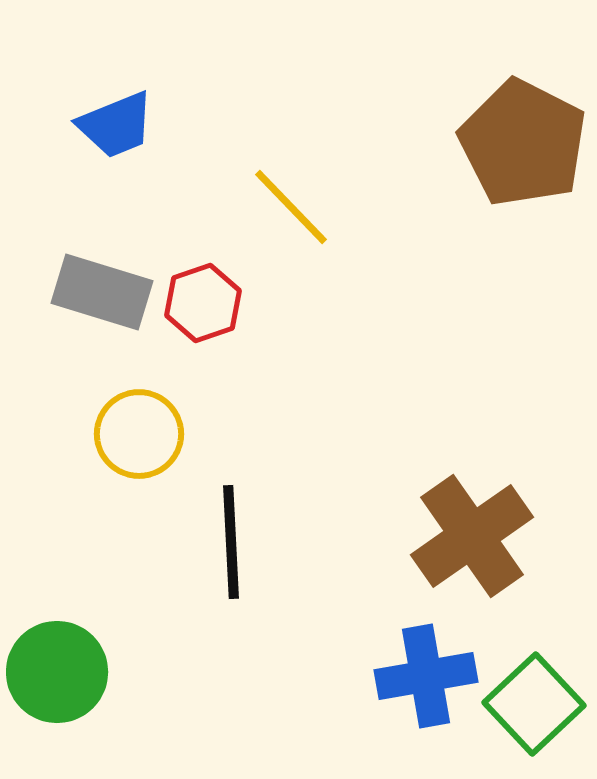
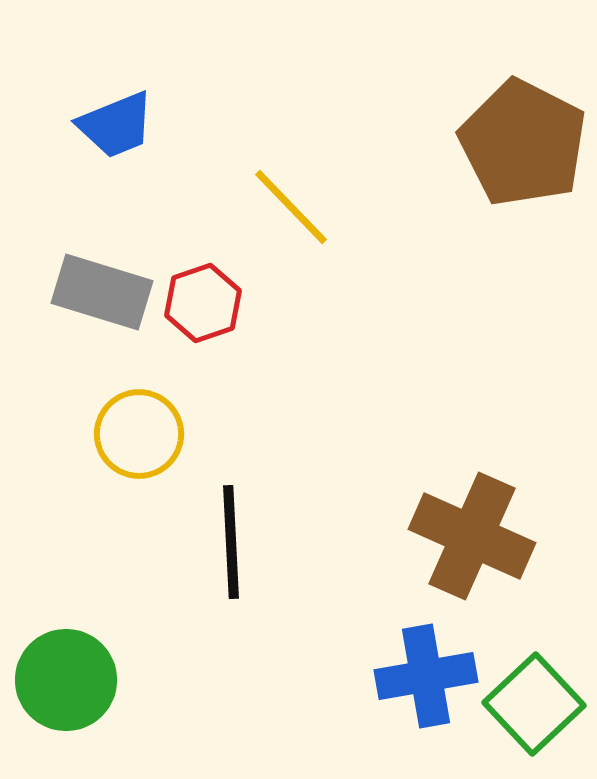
brown cross: rotated 31 degrees counterclockwise
green circle: moved 9 px right, 8 px down
